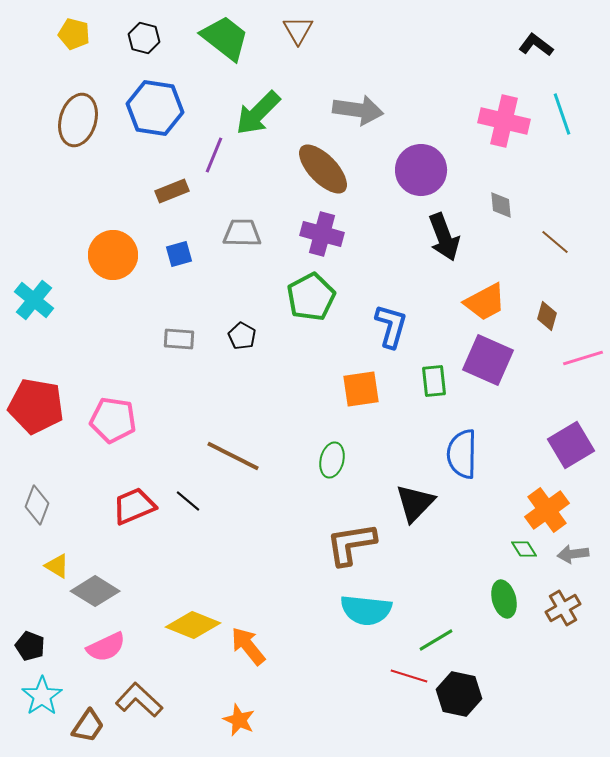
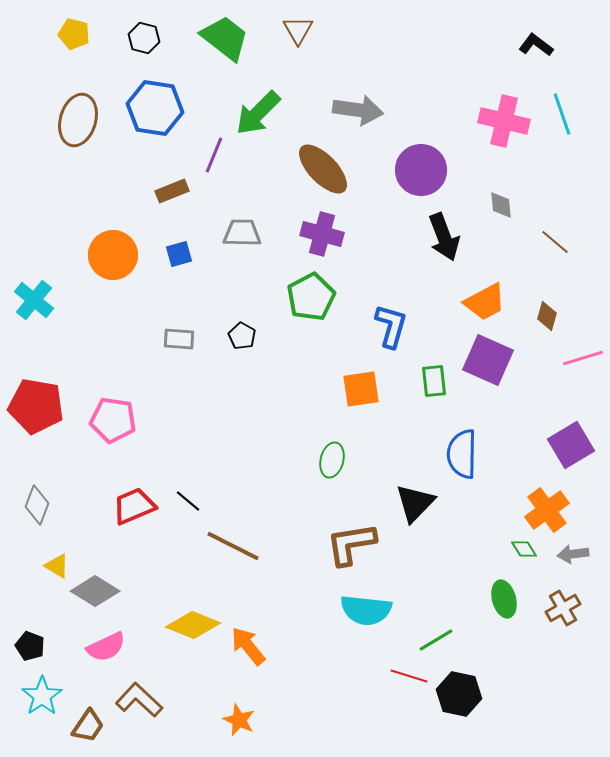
brown line at (233, 456): moved 90 px down
